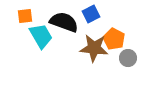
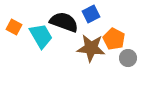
orange square: moved 11 px left, 11 px down; rotated 35 degrees clockwise
brown star: moved 3 px left
